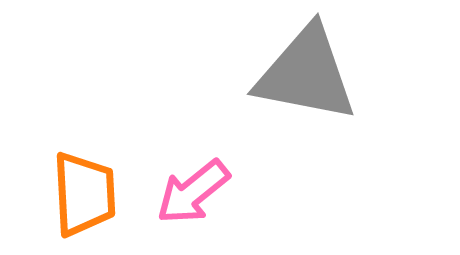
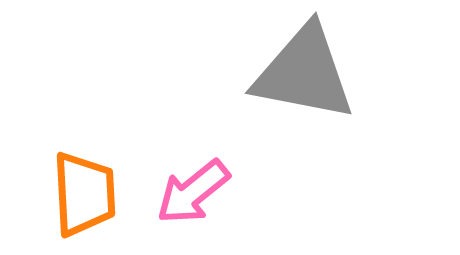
gray triangle: moved 2 px left, 1 px up
